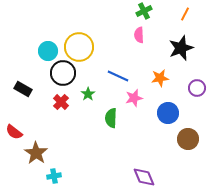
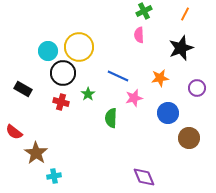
red cross: rotated 28 degrees counterclockwise
brown circle: moved 1 px right, 1 px up
